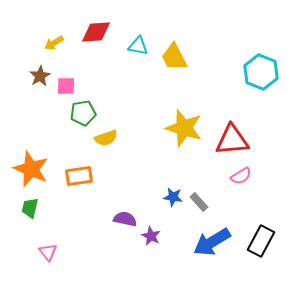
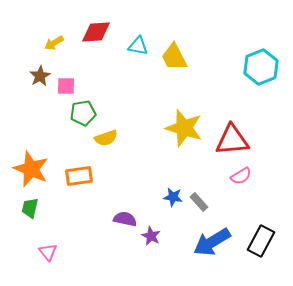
cyan hexagon: moved 5 px up; rotated 16 degrees clockwise
